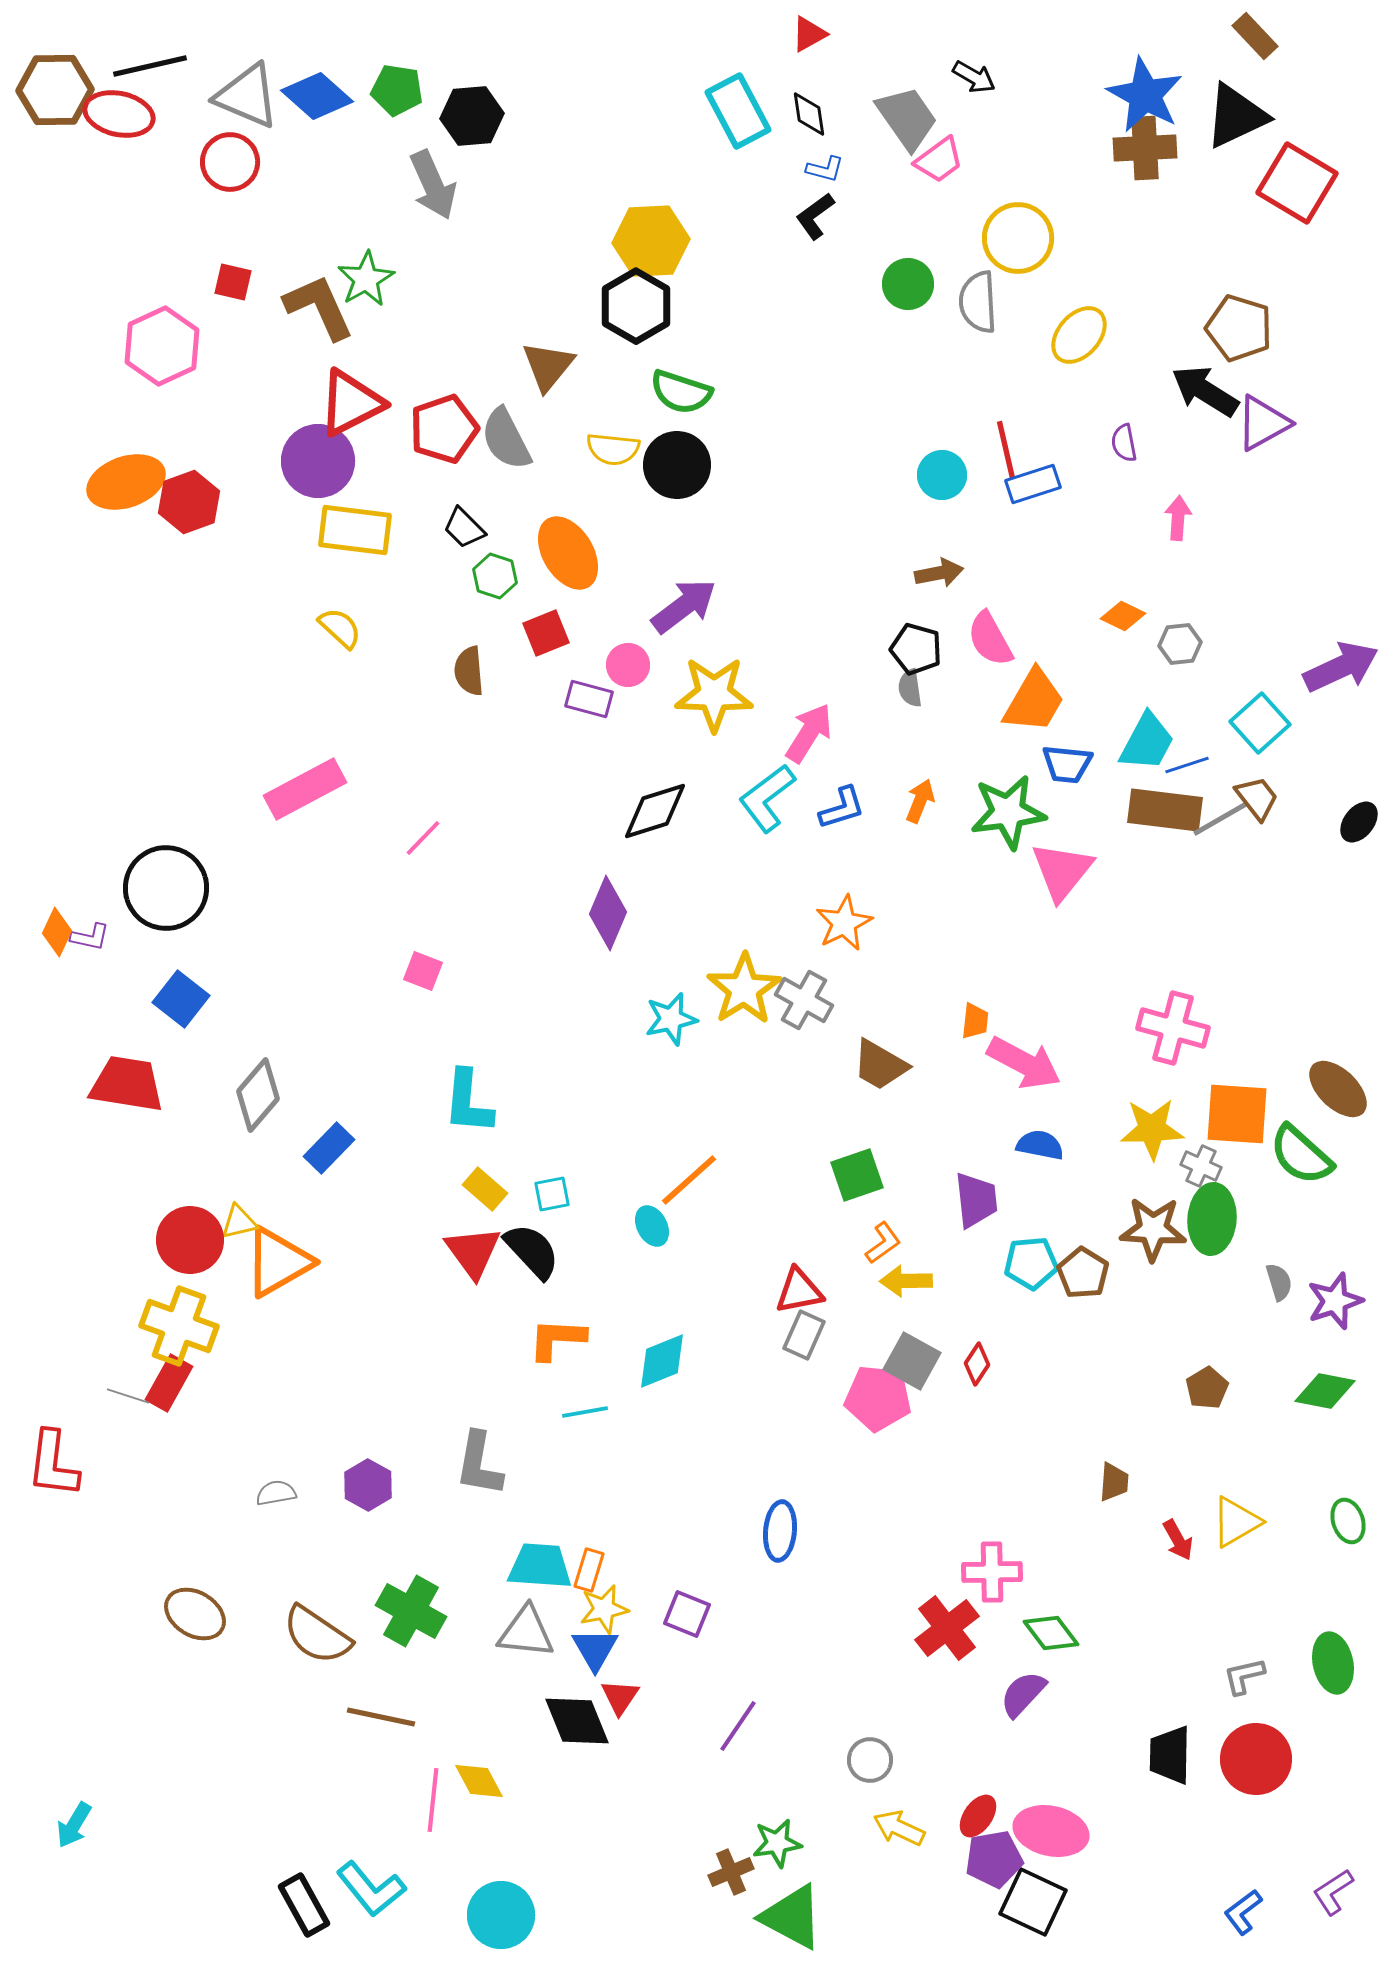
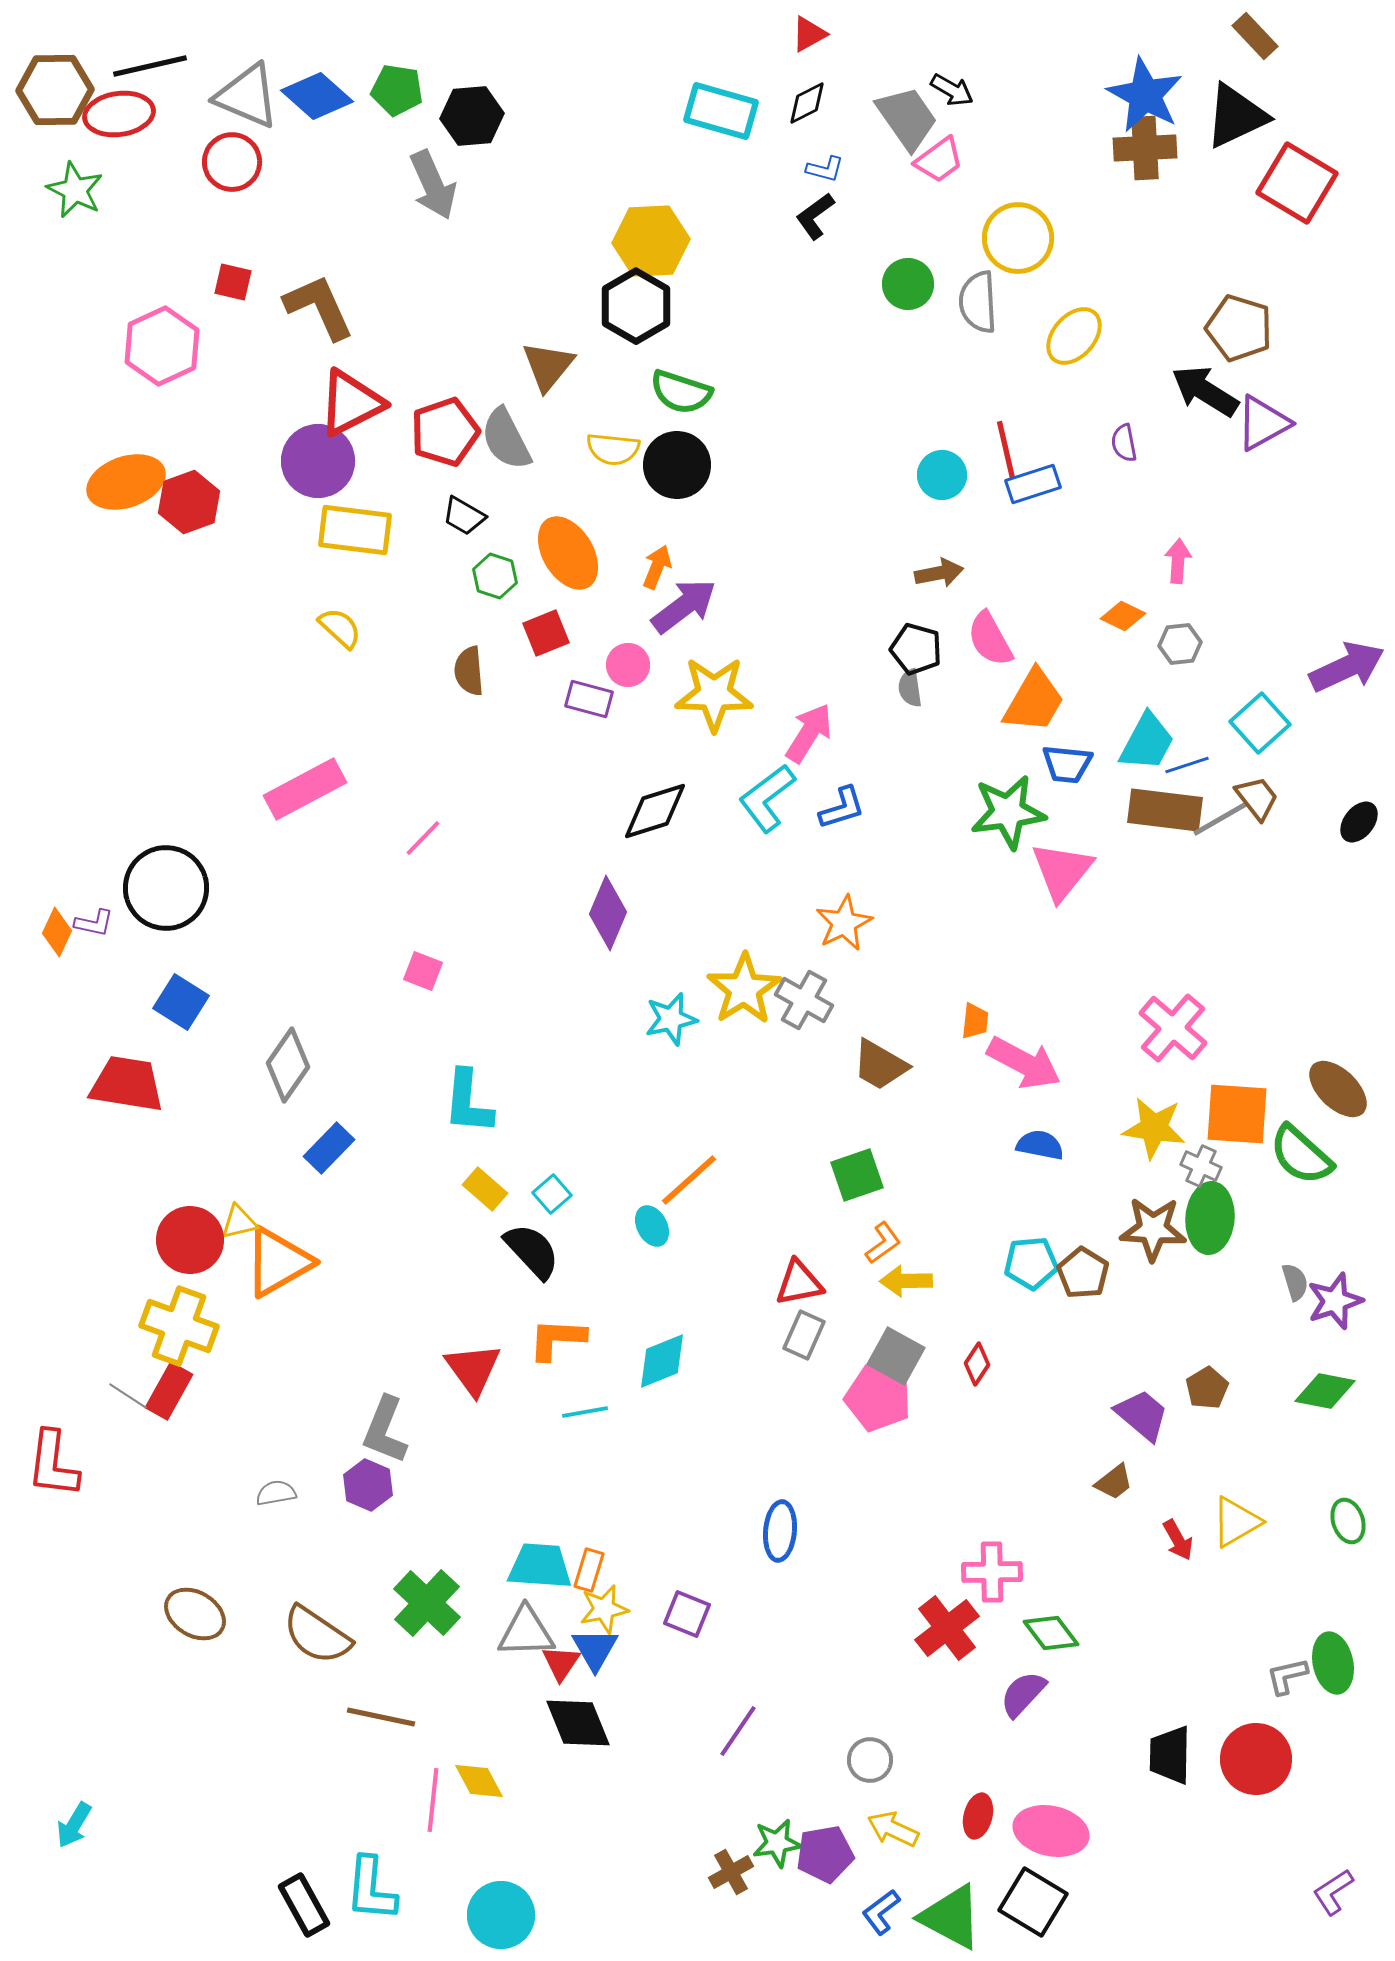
black arrow at (974, 77): moved 22 px left, 13 px down
cyan rectangle at (738, 111): moved 17 px left; rotated 46 degrees counterclockwise
red ellipse at (119, 114): rotated 20 degrees counterclockwise
black diamond at (809, 114): moved 2 px left, 11 px up; rotated 72 degrees clockwise
red circle at (230, 162): moved 2 px right
green star at (366, 279): moved 291 px left, 89 px up; rotated 16 degrees counterclockwise
yellow ellipse at (1079, 335): moved 5 px left, 1 px down
red pentagon at (444, 429): moved 1 px right, 3 px down
pink arrow at (1178, 518): moved 43 px down
black trapezoid at (464, 528): moved 12 px up; rotated 15 degrees counterclockwise
purple arrow at (1341, 667): moved 6 px right
orange arrow at (920, 801): moved 263 px left, 234 px up
purple L-shape at (90, 937): moved 4 px right, 14 px up
blue square at (181, 999): moved 3 px down; rotated 6 degrees counterclockwise
pink cross at (1173, 1028): rotated 26 degrees clockwise
gray diamond at (258, 1095): moved 30 px right, 30 px up; rotated 6 degrees counterclockwise
yellow star at (1152, 1129): moved 2 px right, 1 px up; rotated 10 degrees clockwise
cyan square at (552, 1194): rotated 30 degrees counterclockwise
purple trapezoid at (976, 1200): moved 166 px right, 215 px down; rotated 44 degrees counterclockwise
green ellipse at (1212, 1219): moved 2 px left, 1 px up
red triangle at (473, 1252): moved 117 px down
gray semicircle at (1279, 1282): moved 16 px right
red triangle at (799, 1291): moved 8 px up
gray square at (912, 1361): moved 16 px left, 5 px up
red rectangle at (169, 1383): moved 8 px down
gray line at (128, 1396): rotated 15 degrees clockwise
pink pentagon at (878, 1398): rotated 10 degrees clockwise
gray L-shape at (479, 1464): moved 94 px left, 34 px up; rotated 12 degrees clockwise
brown trapezoid at (1114, 1482): rotated 48 degrees clockwise
purple hexagon at (368, 1485): rotated 6 degrees counterclockwise
green cross at (411, 1611): moved 16 px right, 8 px up; rotated 14 degrees clockwise
gray triangle at (526, 1632): rotated 8 degrees counterclockwise
gray L-shape at (1244, 1676): moved 43 px right
red triangle at (620, 1697): moved 59 px left, 34 px up
black diamond at (577, 1721): moved 1 px right, 2 px down
purple line at (738, 1726): moved 5 px down
red ellipse at (978, 1816): rotated 21 degrees counterclockwise
yellow arrow at (899, 1828): moved 6 px left, 1 px down
purple pentagon at (994, 1859): moved 169 px left, 5 px up
brown cross at (731, 1872): rotated 6 degrees counterclockwise
cyan L-shape at (371, 1889): rotated 44 degrees clockwise
black square at (1033, 1902): rotated 6 degrees clockwise
blue L-shape at (1243, 1912): moved 362 px left
green triangle at (792, 1917): moved 159 px right
